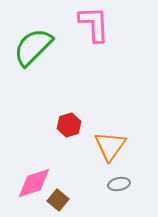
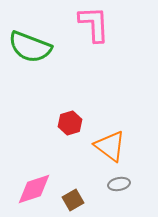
green semicircle: moved 3 px left; rotated 114 degrees counterclockwise
red hexagon: moved 1 px right, 2 px up
orange triangle: rotated 28 degrees counterclockwise
pink diamond: moved 6 px down
brown square: moved 15 px right; rotated 20 degrees clockwise
